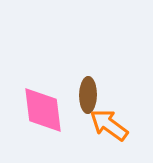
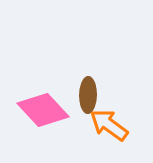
pink diamond: rotated 36 degrees counterclockwise
